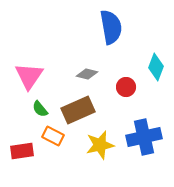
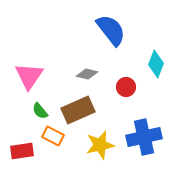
blue semicircle: moved 3 px down; rotated 28 degrees counterclockwise
cyan diamond: moved 3 px up
green semicircle: moved 2 px down
